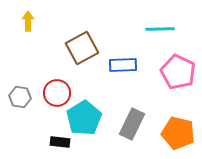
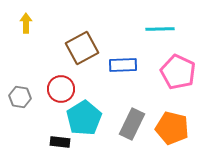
yellow arrow: moved 2 px left, 2 px down
red circle: moved 4 px right, 4 px up
orange pentagon: moved 6 px left, 5 px up
